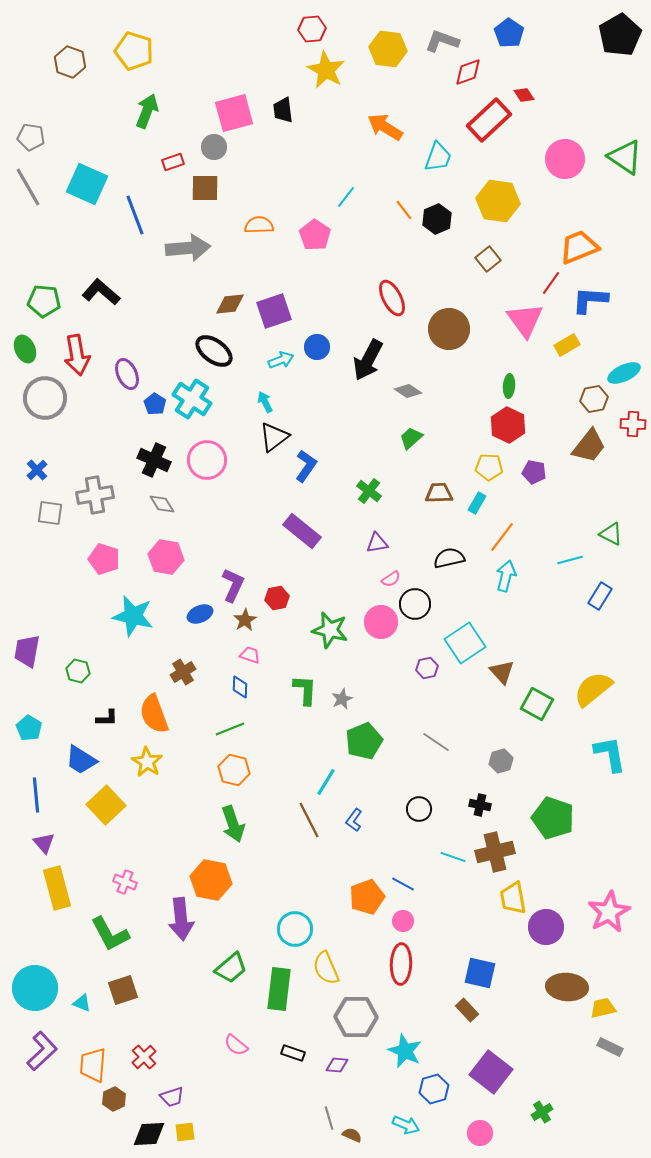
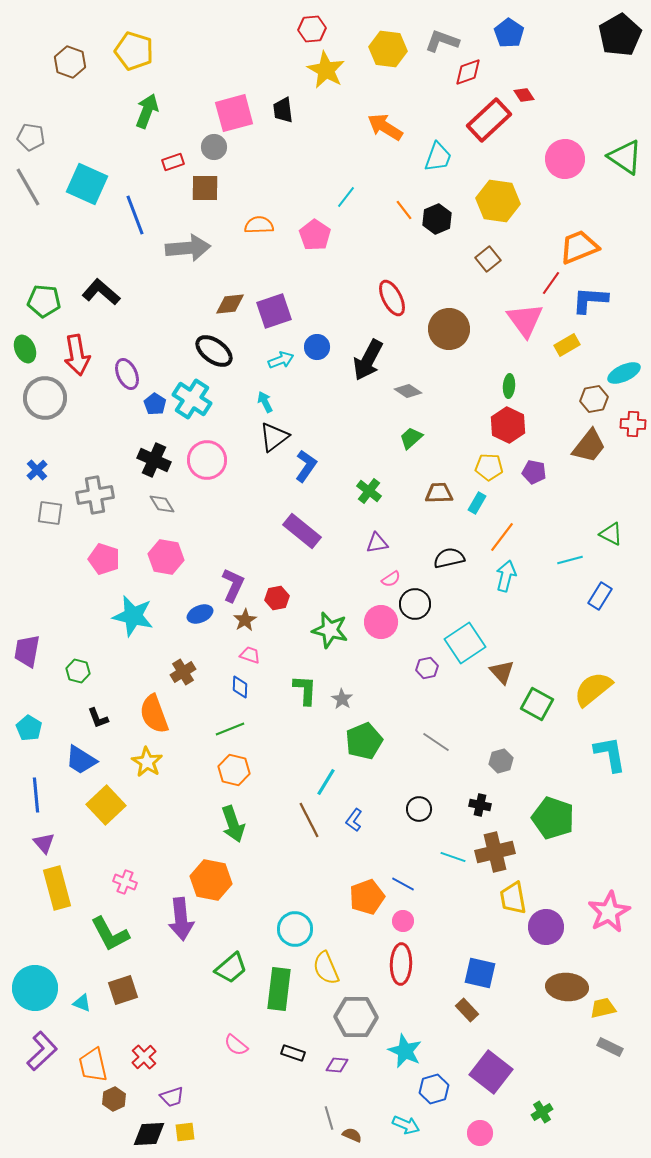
gray star at (342, 699): rotated 15 degrees counterclockwise
black L-shape at (107, 718): moved 9 px left; rotated 70 degrees clockwise
orange trapezoid at (93, 1065): rotated 18 degrees counterclockwise
